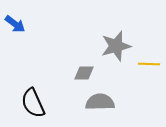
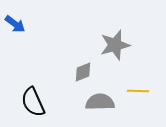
gray star: moved 1 px left, 1 px up
yellow line: moved 11 px left, 27 px down
gray diamond: moved 1 px left, 1 px up; rotated 20 degrees counterclockwise
black semicircle: moved 1 px up
